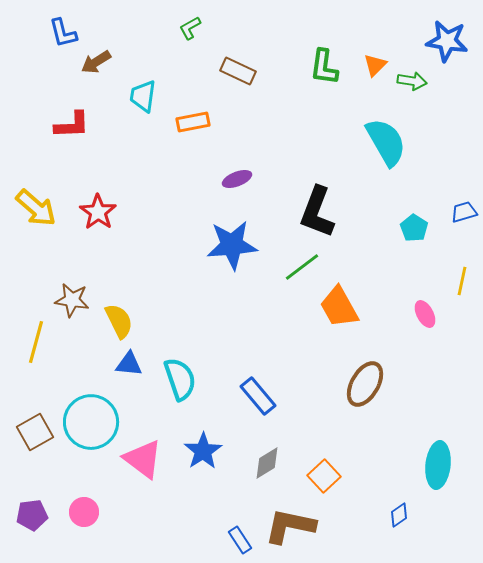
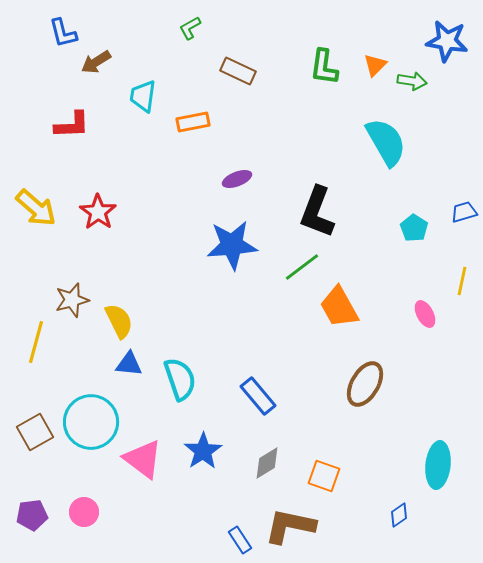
brown star at (72, 300): rotated 24 degrees counterclockwise
orange square at (324, 476): rotated 28 degrees counterclockwise
